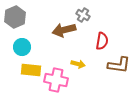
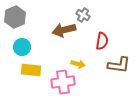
pink cross: moved 7 px right, 2 px down; rotated 20 degrees counterclockwise
